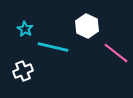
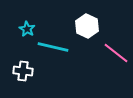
cyan star: moved 2 px right
white cross: rotated 30 degrees clockwise
